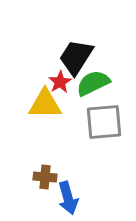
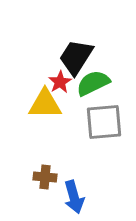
blue arrow: moved 6 px right, 1 px up
